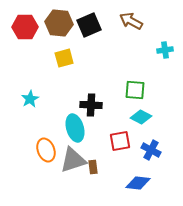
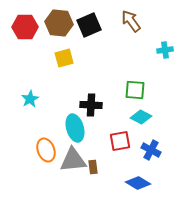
brown arrow: rotated 25 degrees clockwise
gray triangle: rotated 12 degrees clockwise
blue diamond: rotated 25 degrees clockwise
